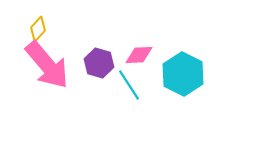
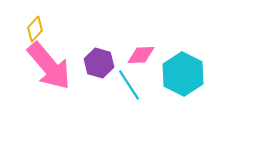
yellow diamond: moved 3 px left
pink diamond: moved 2 px right
pink arrow: moved 2 px right, 1 px down
